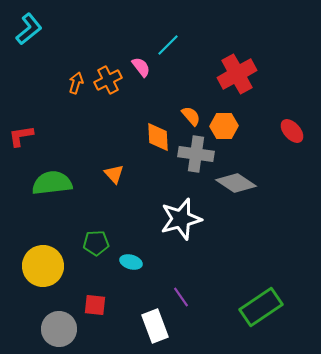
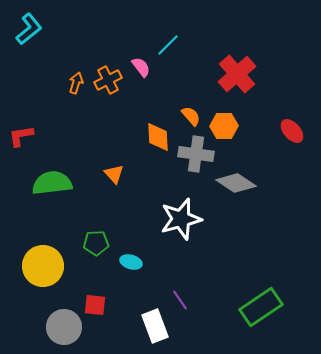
red cross: rotated 12 degrees counterclockwise
purple line: moved 1 px left, 3 px down
gray circle: moved 5 px right, 2 px up
